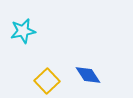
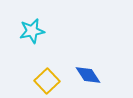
cyan star: moved 9 px right
